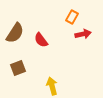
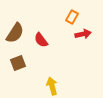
brown square: moved 5 px up
